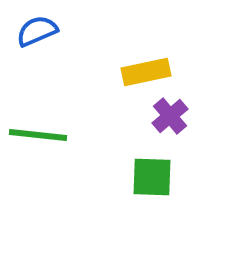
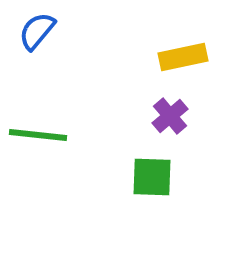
blue semicircle: rotated 27 degrees counterclockwise
yellow rectangle: moved 37 px right, 15 px up
